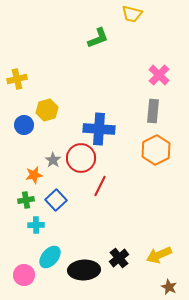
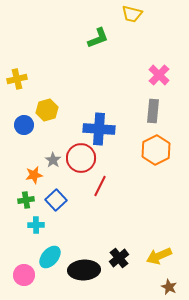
yellow arrow: moved 1 px down
